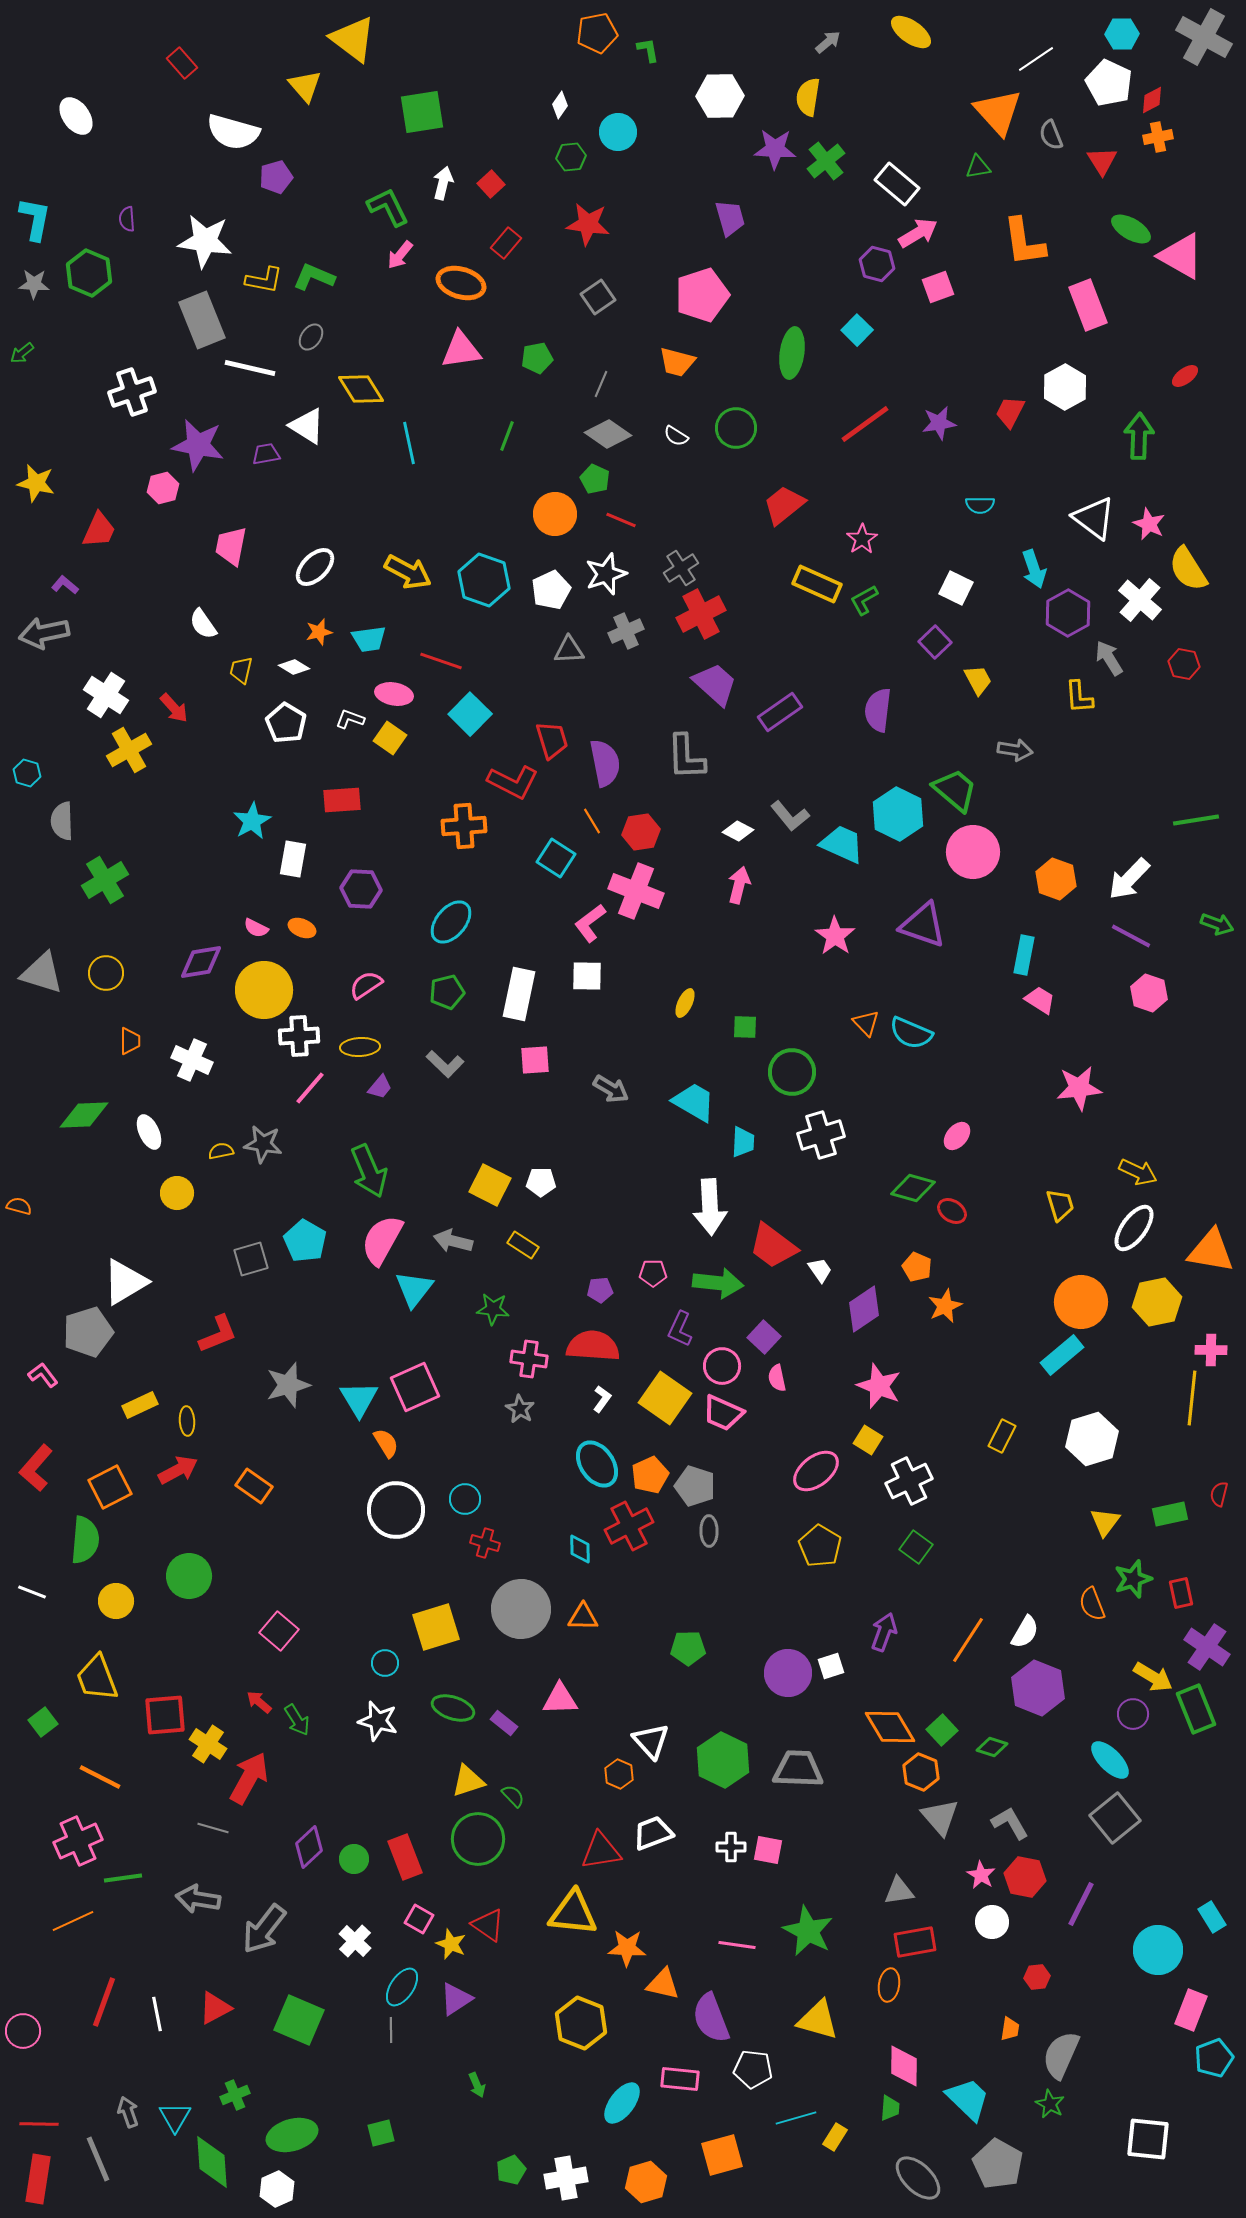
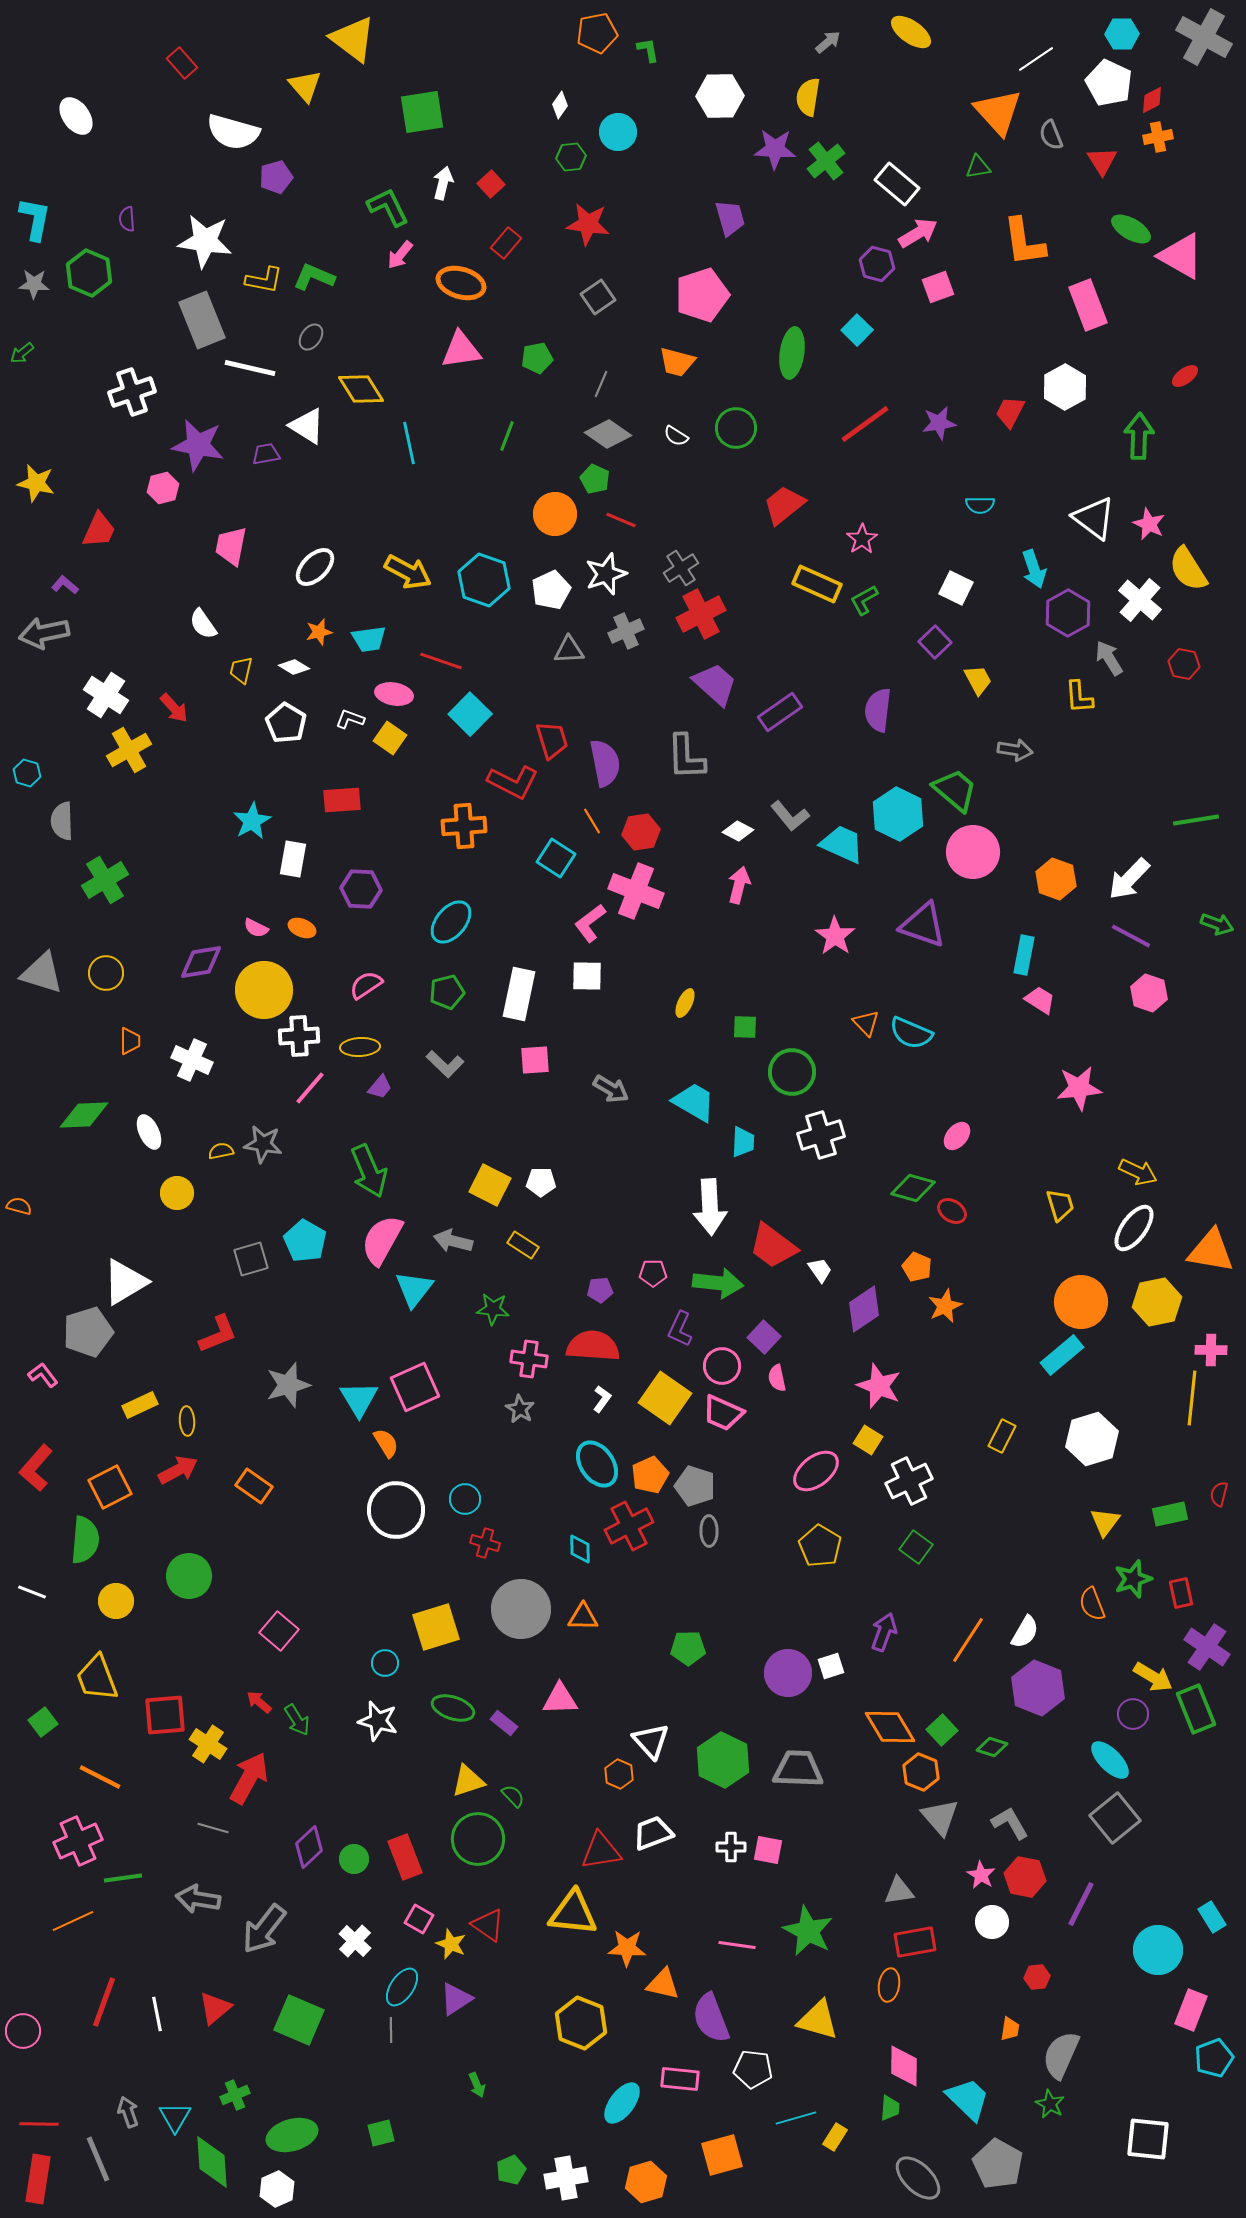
red triangle at (215, 2008): rotated 12 degrees counterclockwise
